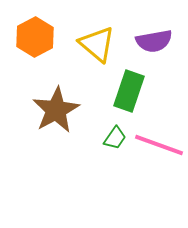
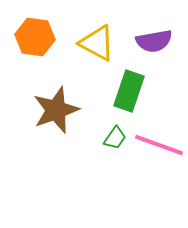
orange hexagon: rotated 24 degrees counterclockwise
yellow triangle: moved 1 px up; rotated 12 degrees counterclockwise
brown star: rotated 9 degrees clockwise
